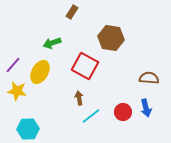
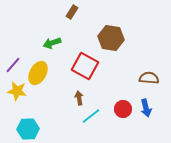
yellow ellipse: moved 2 px left, 1 px down
red circle: moved 3 px up
